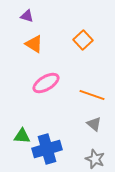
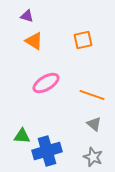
orange square: rotated 30 degrees clockwise
orange triangle: moved 3 px up
blue cross: moved 2 px down
gray star: moved 2 px left, 2 px up
